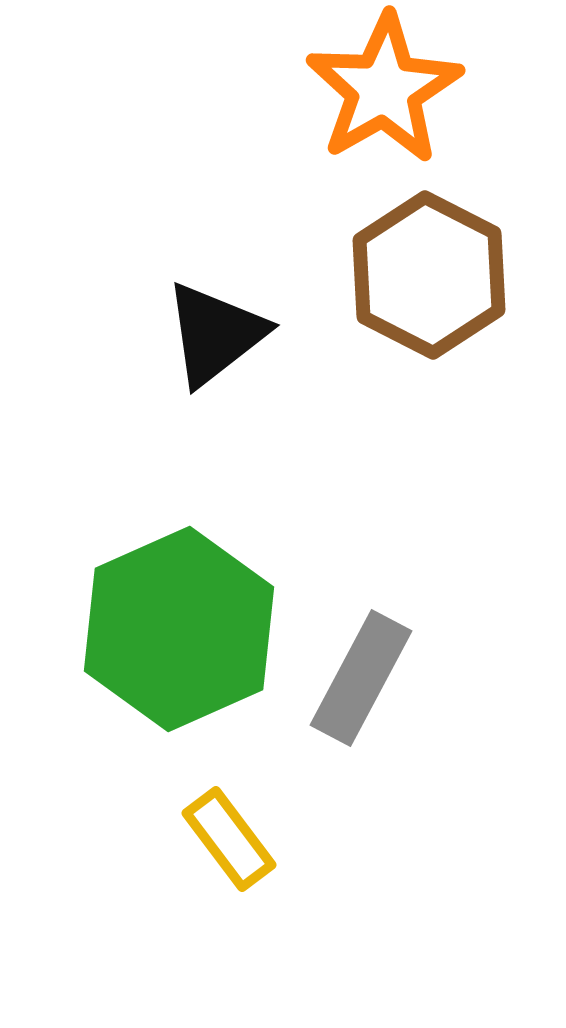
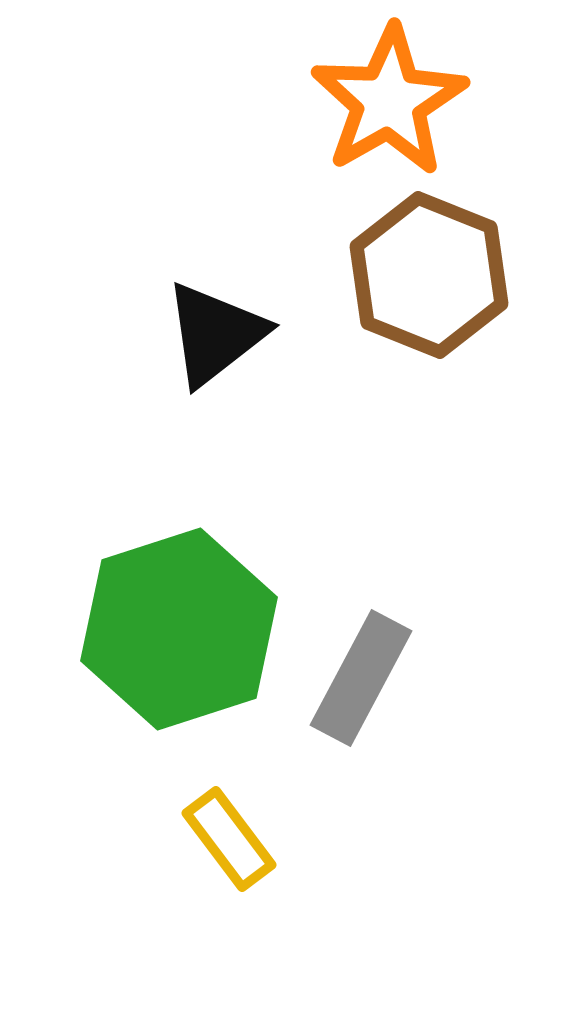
orange star: moved 5 px right, 12 px down
brown hexagon: rotated 5 degrees counterclockwise
green hexagon: rotated 6 degrees clockwise
